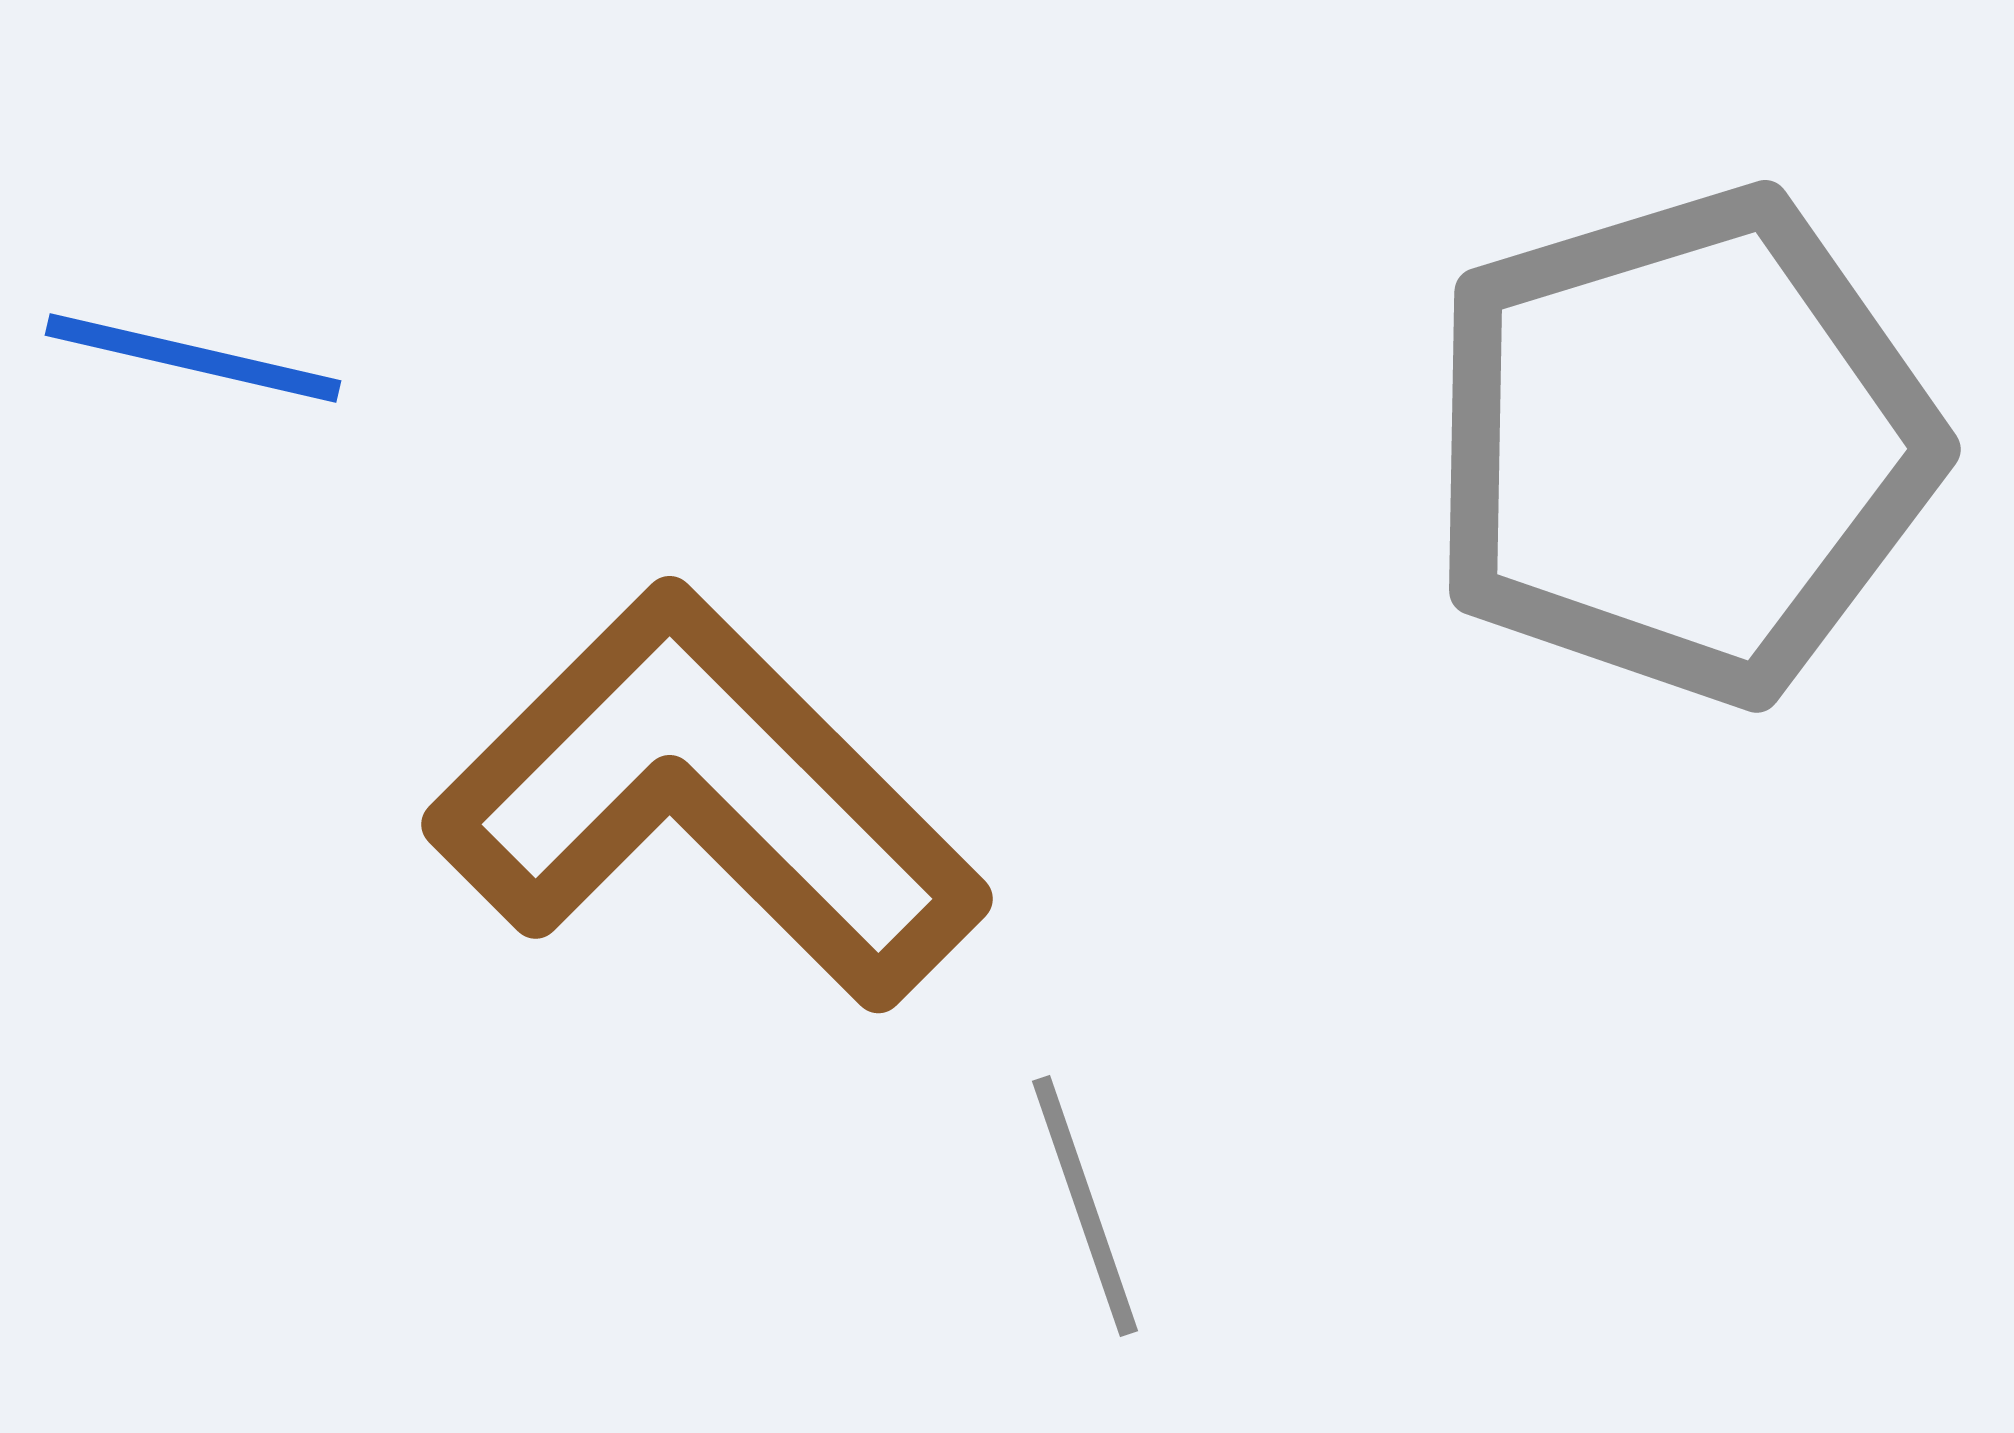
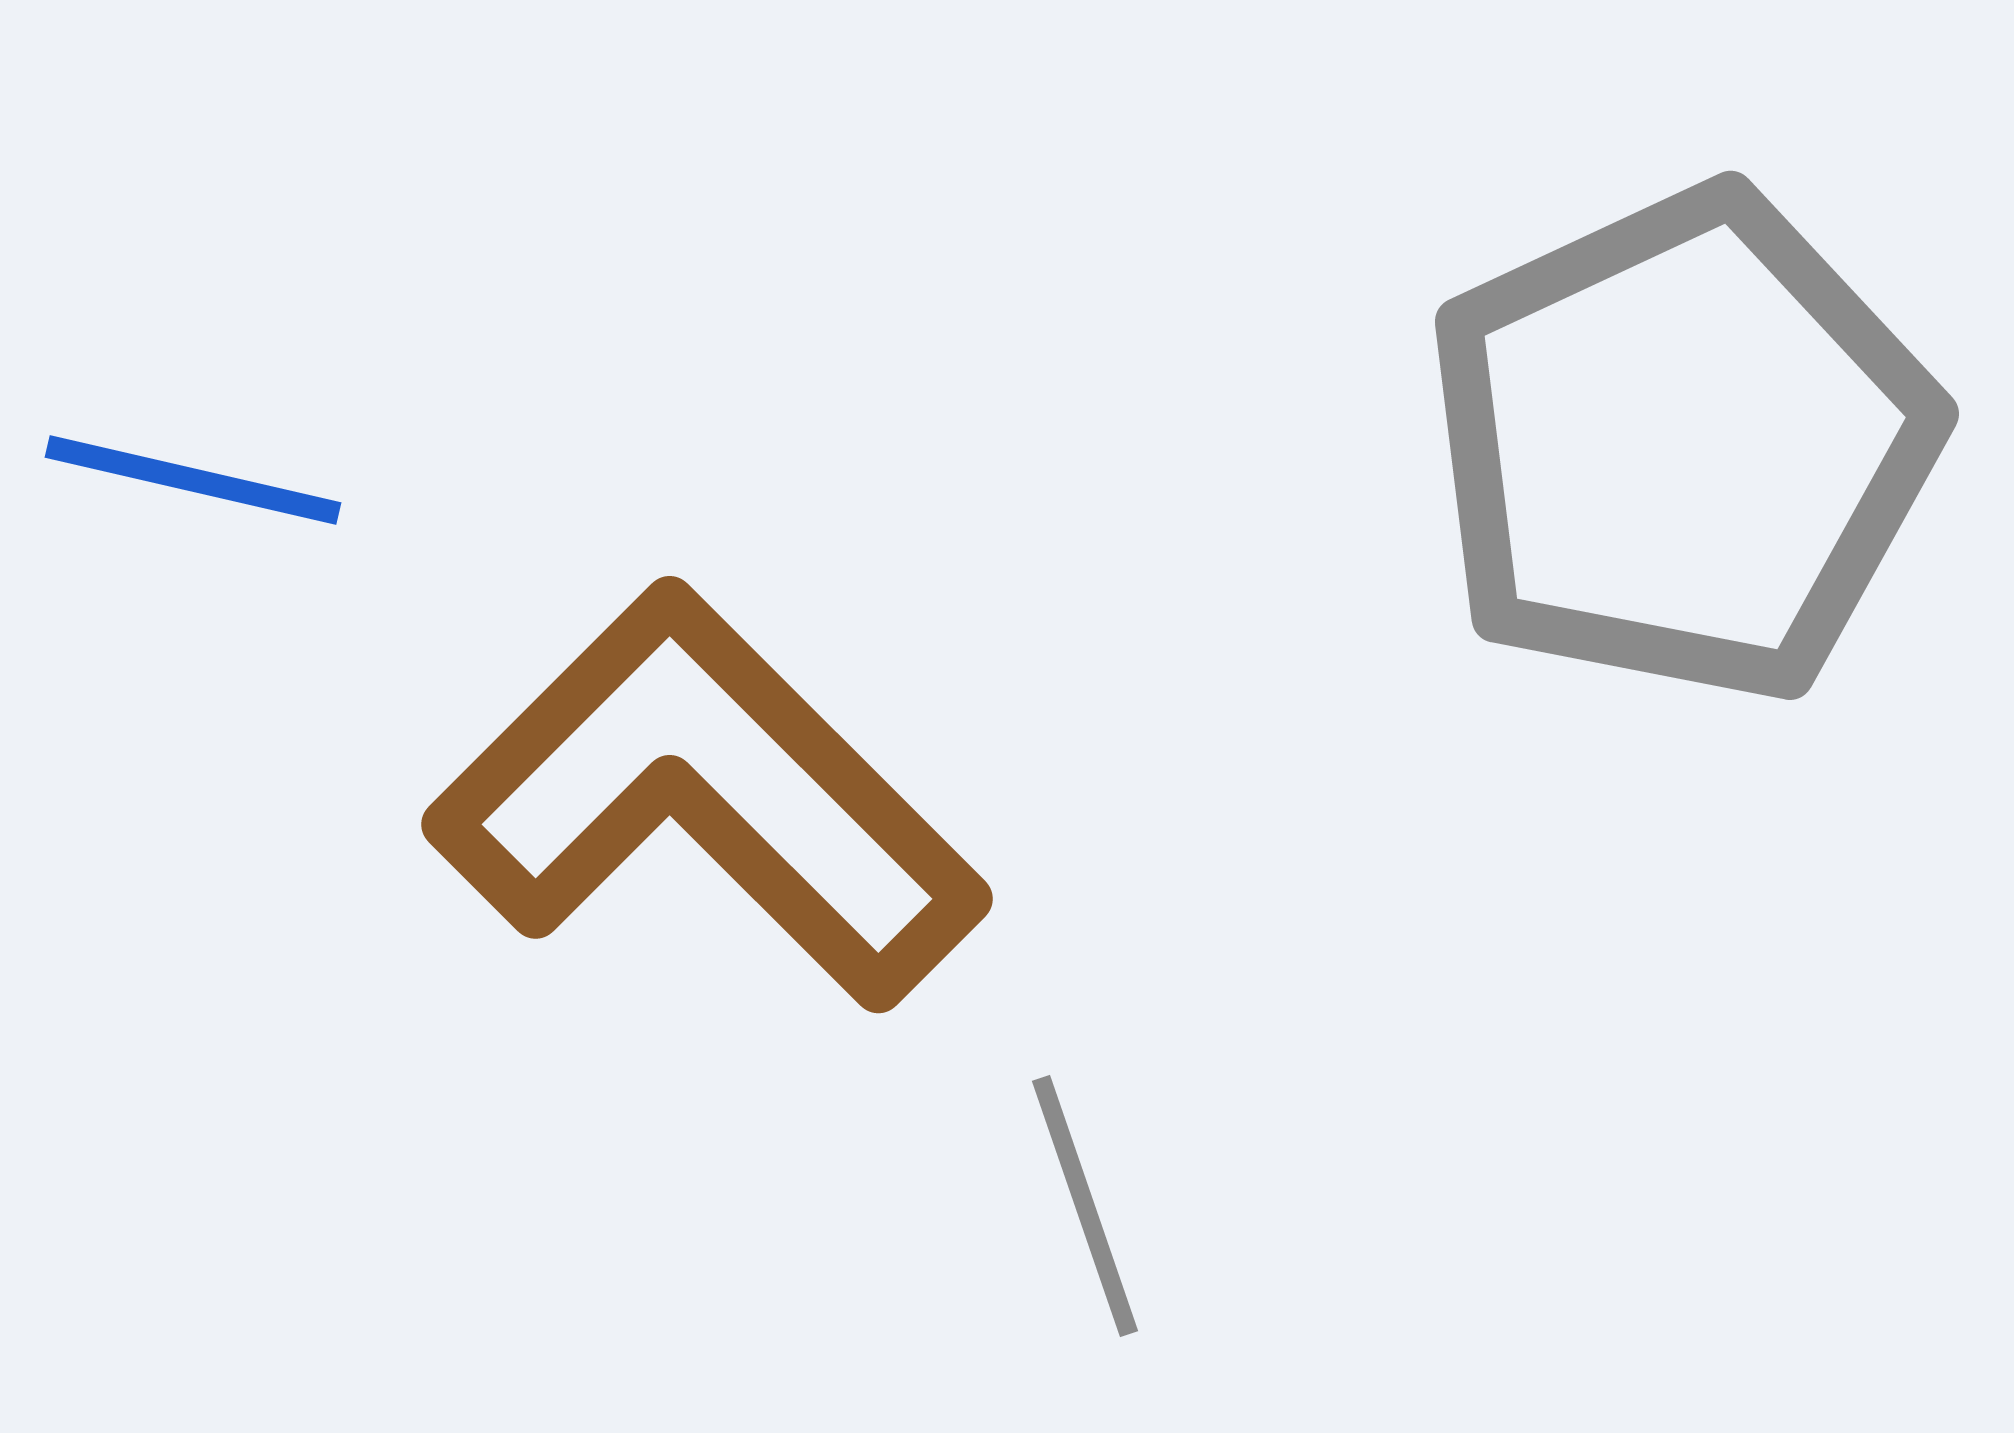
blue line: moved 122 px down
gray pentagon: rotated 8 degrees counterclockwise
